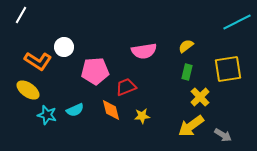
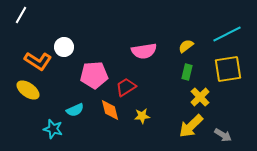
cyan line: moved 10 px left, 12 px down
pink pentagon: moved 1 px left, 4 px down
red trapezoid: rotated 10 degrees counterclockwise
orange diamond: moved 1 px left
cyan star: moved 6 px right, 14 px down
yellow arrow: rotated 8 degrees counterclockwise
